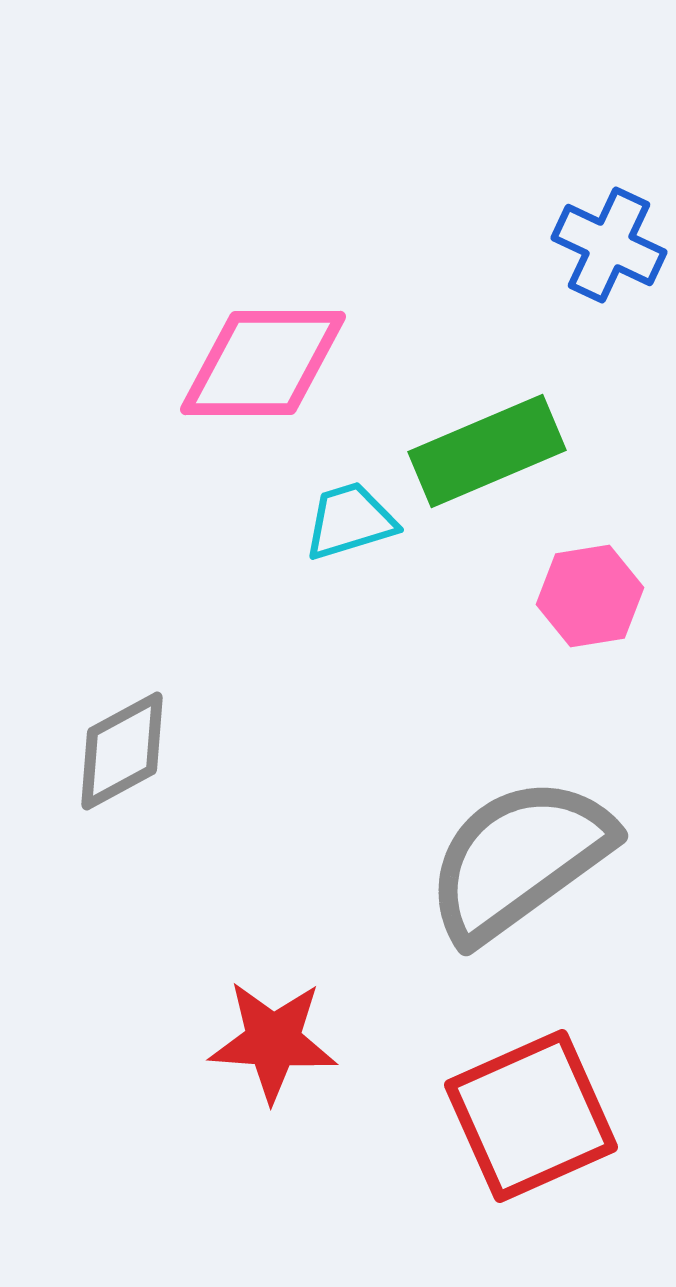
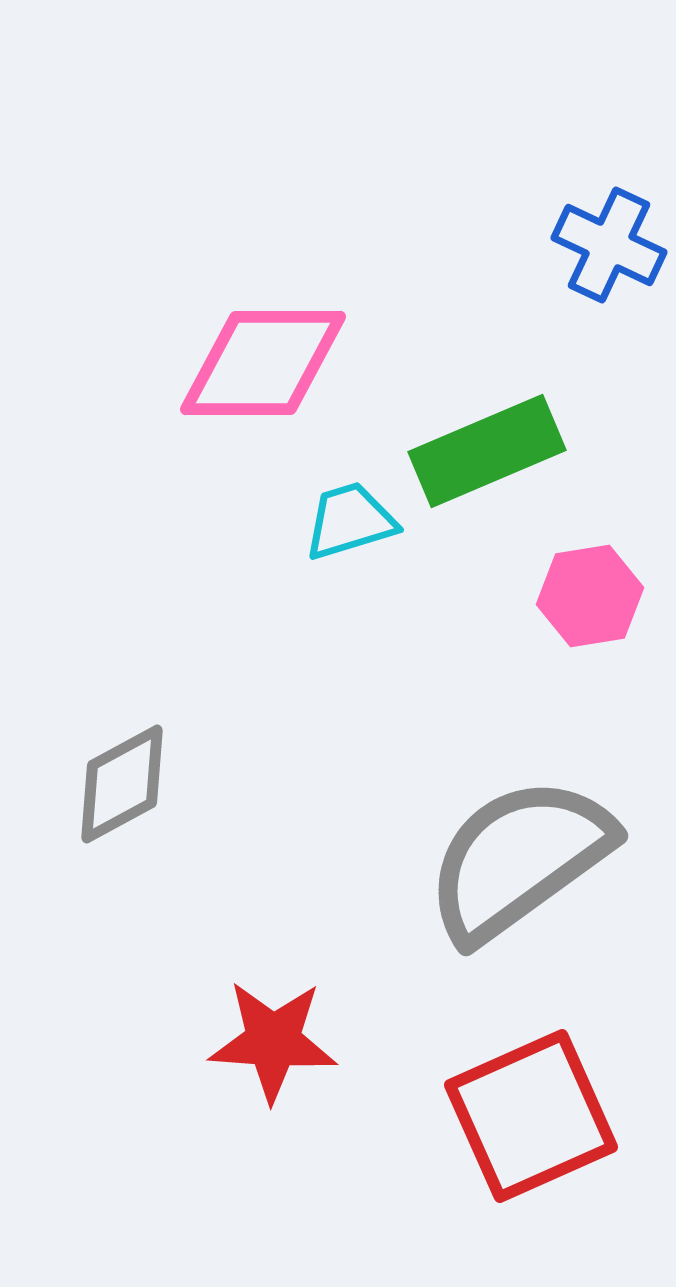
gray diamond: moved 33 px down
